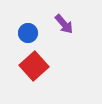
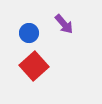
blue circle: moved 1 px right
